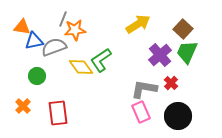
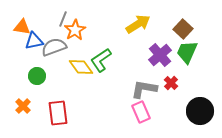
orange star: rotated 25 degrees counterclockwise
black circle: moved 22 px right, 5 px up
